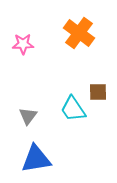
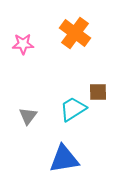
orange cross: moved 4 px left
cyan trapezoid: rotated 92 degrees clockwise
blue triangle: moved 28 px right
